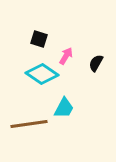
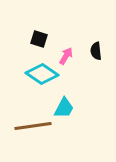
black semicircle: moved 12 px up; rotated 36 degrees counterclockwise
brown line: moved 4 px right, 2 px down
